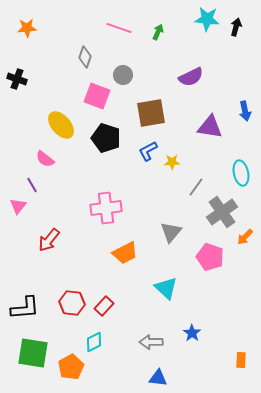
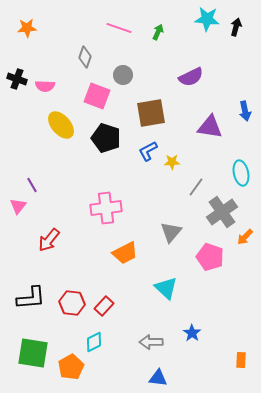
pink semicircle: moved 73 px up; rotated 36 degrees counterclockwise
black L-shape: moved 6 px right, 10 px up
